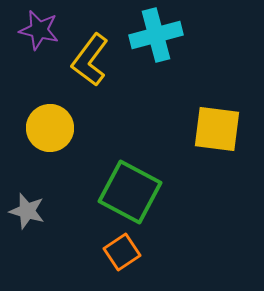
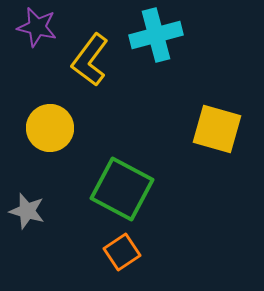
purple star: moved 2 px left, 3 px up
yellow square: rotated 9 degrees clockwise
green square: moved 8 px left, 3 px up
